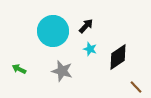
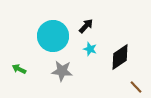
cyan circle: moved 5 px down
black diamond: moved 2 px right
gray star: rotated 10 degrees counterclockwise
